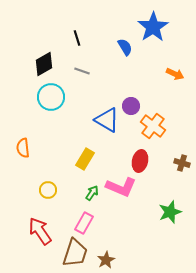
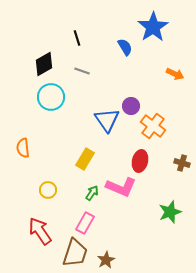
blue triangle: rotated 24 degrees clockwise
pink rectangle: moved 1 px right
